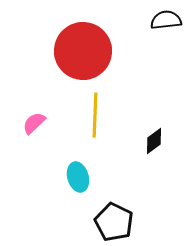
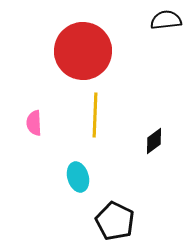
pink semicircle: rotated 50 degrees counterclockwise
black pentagon: moved 1 px right, 1 px up
